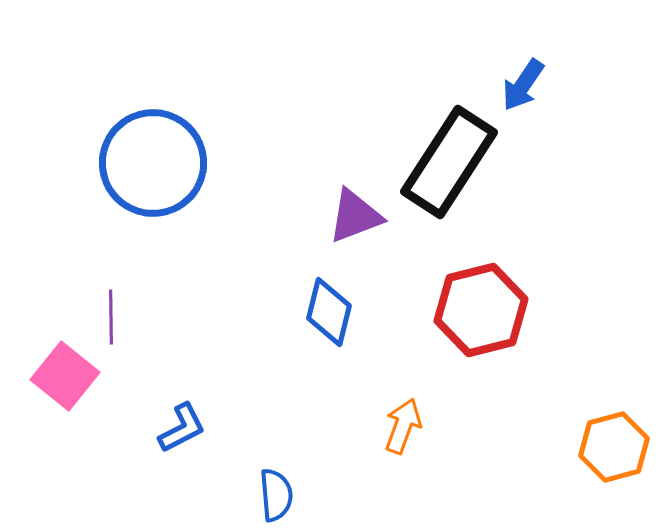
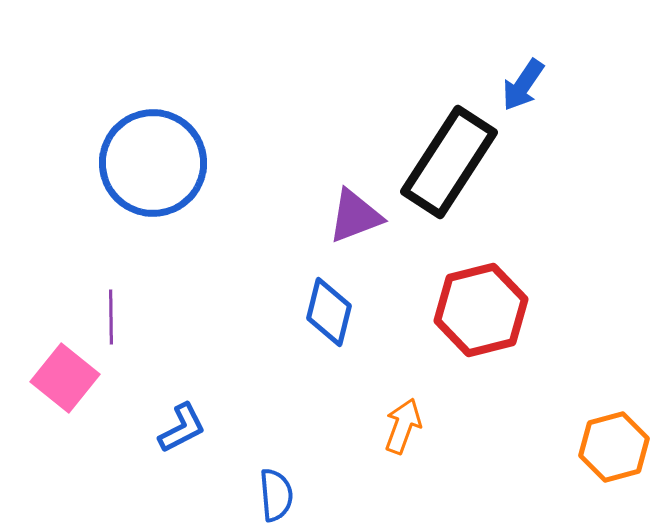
pink square: moved 2 px down
